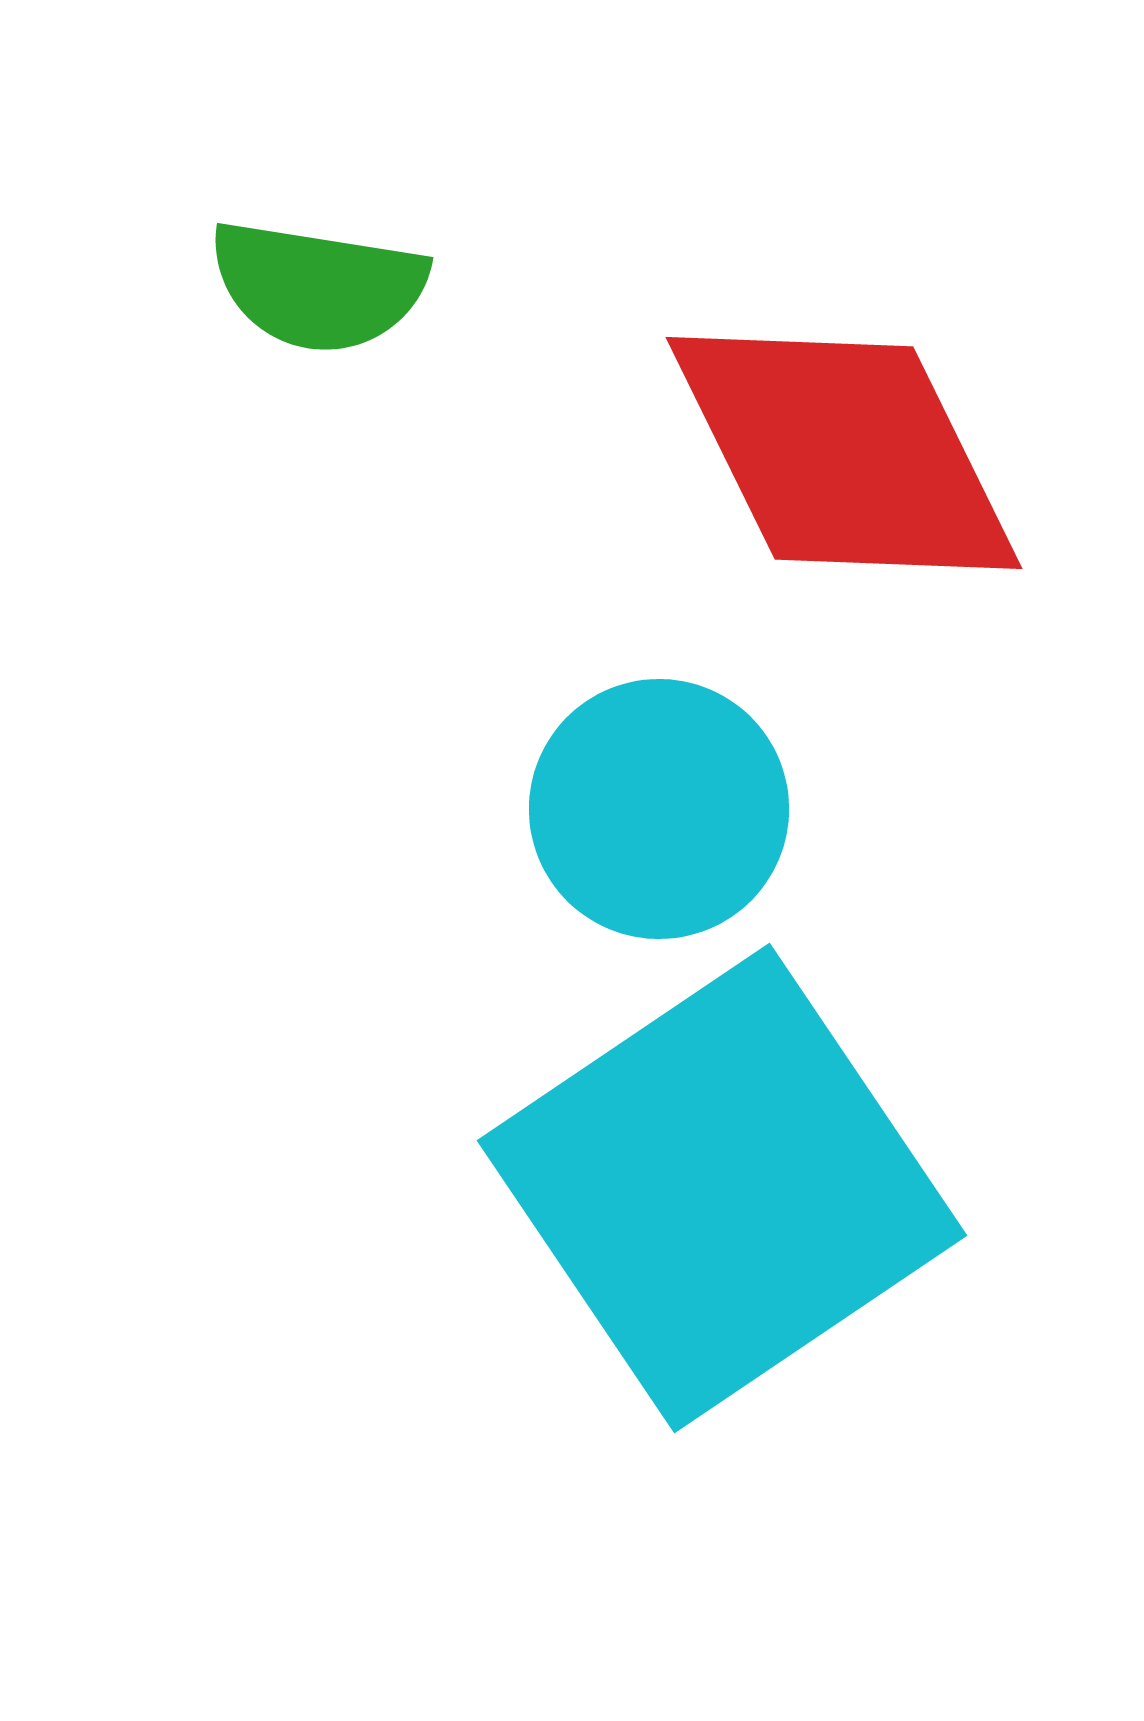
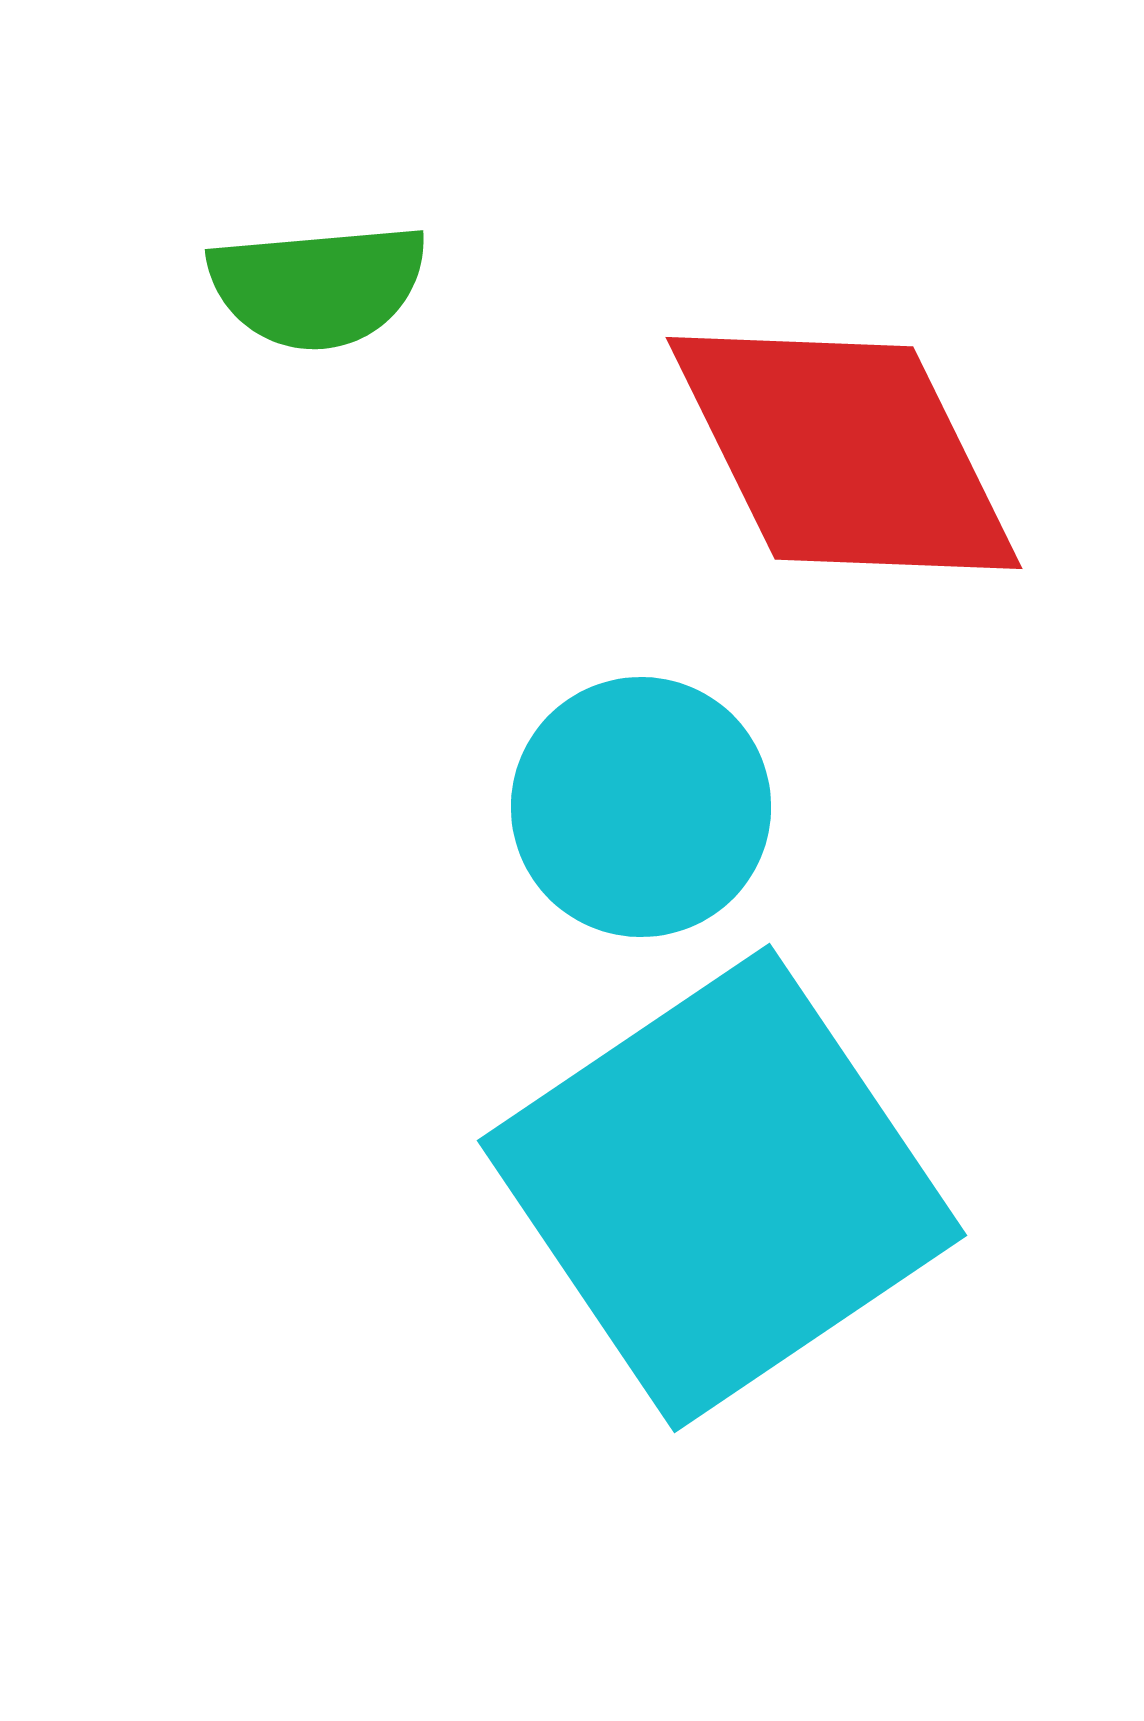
green semicircle: rotated 14 degrees counterclockwise
cyan circle: moved 18 px left, 2 px up
